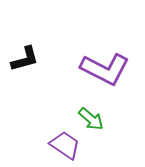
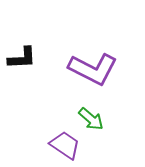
black L-shape: moved 3 px left, 1 px up; rotated 12 degrees clockwise
purple L-shape: moved 12 px left
